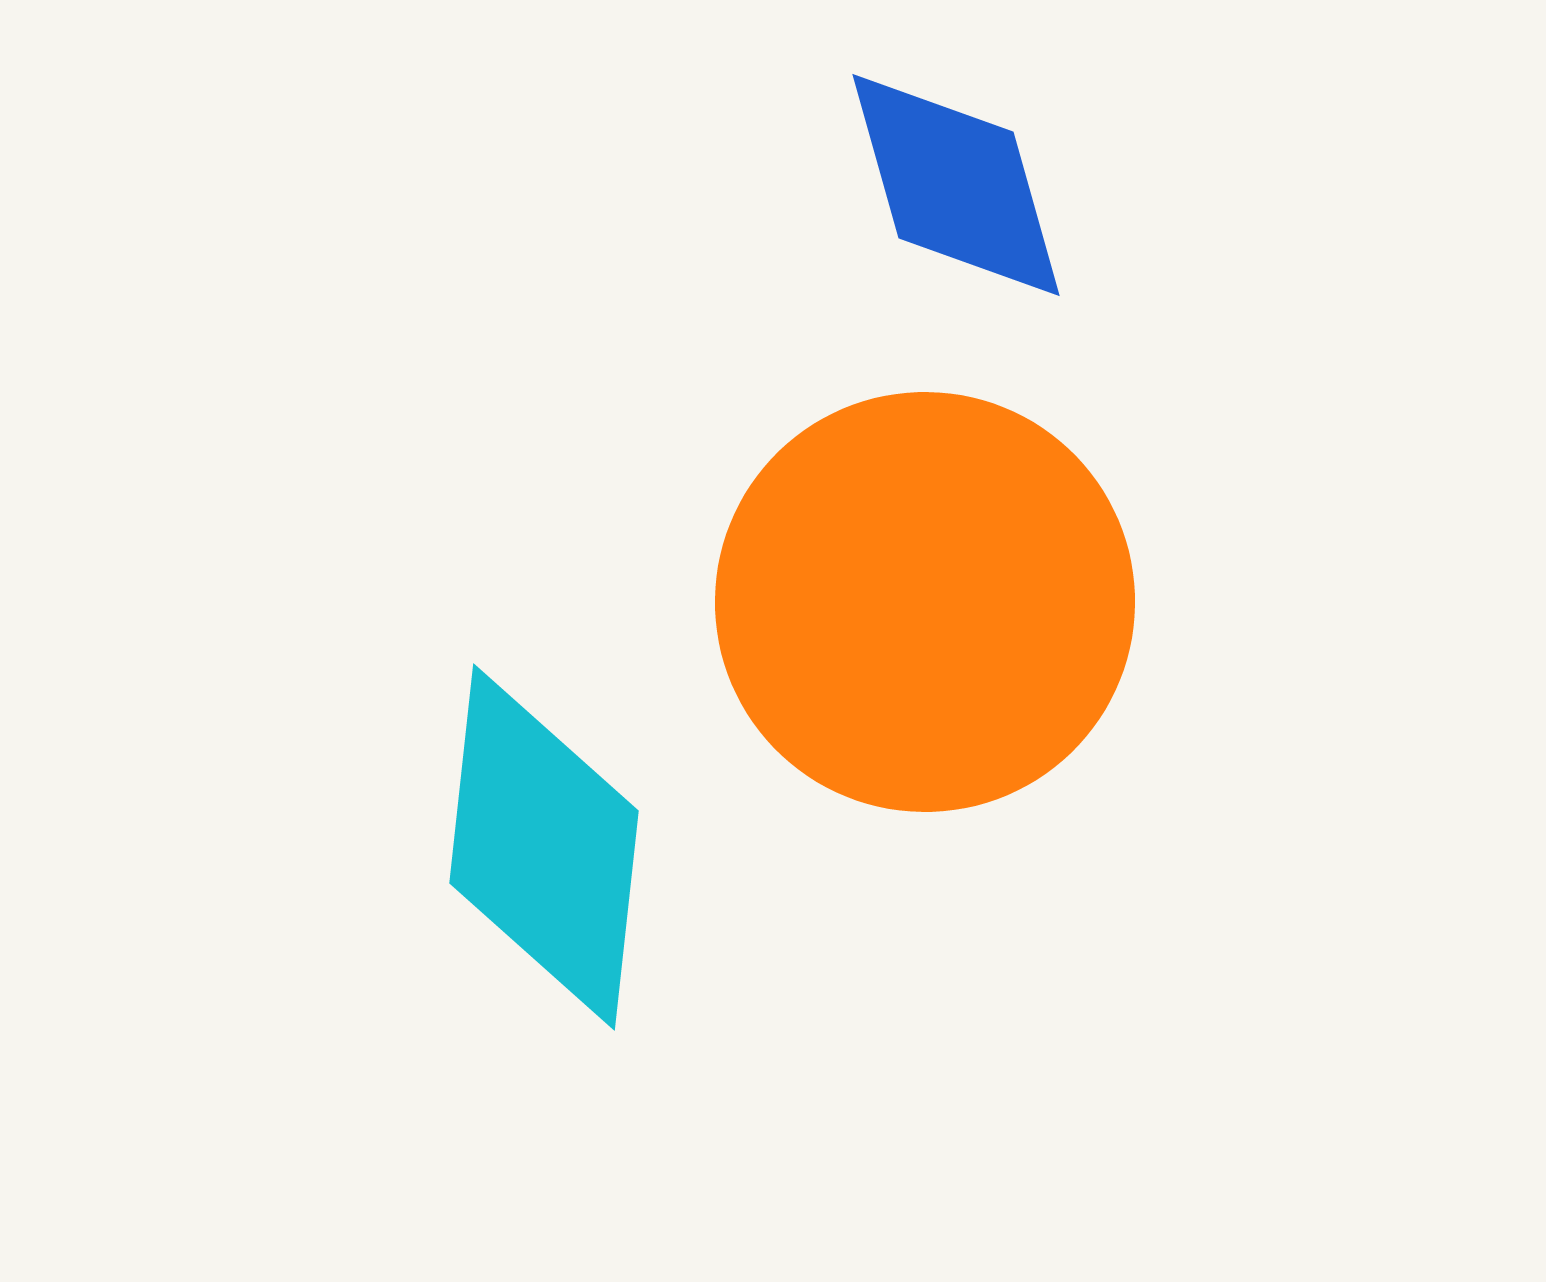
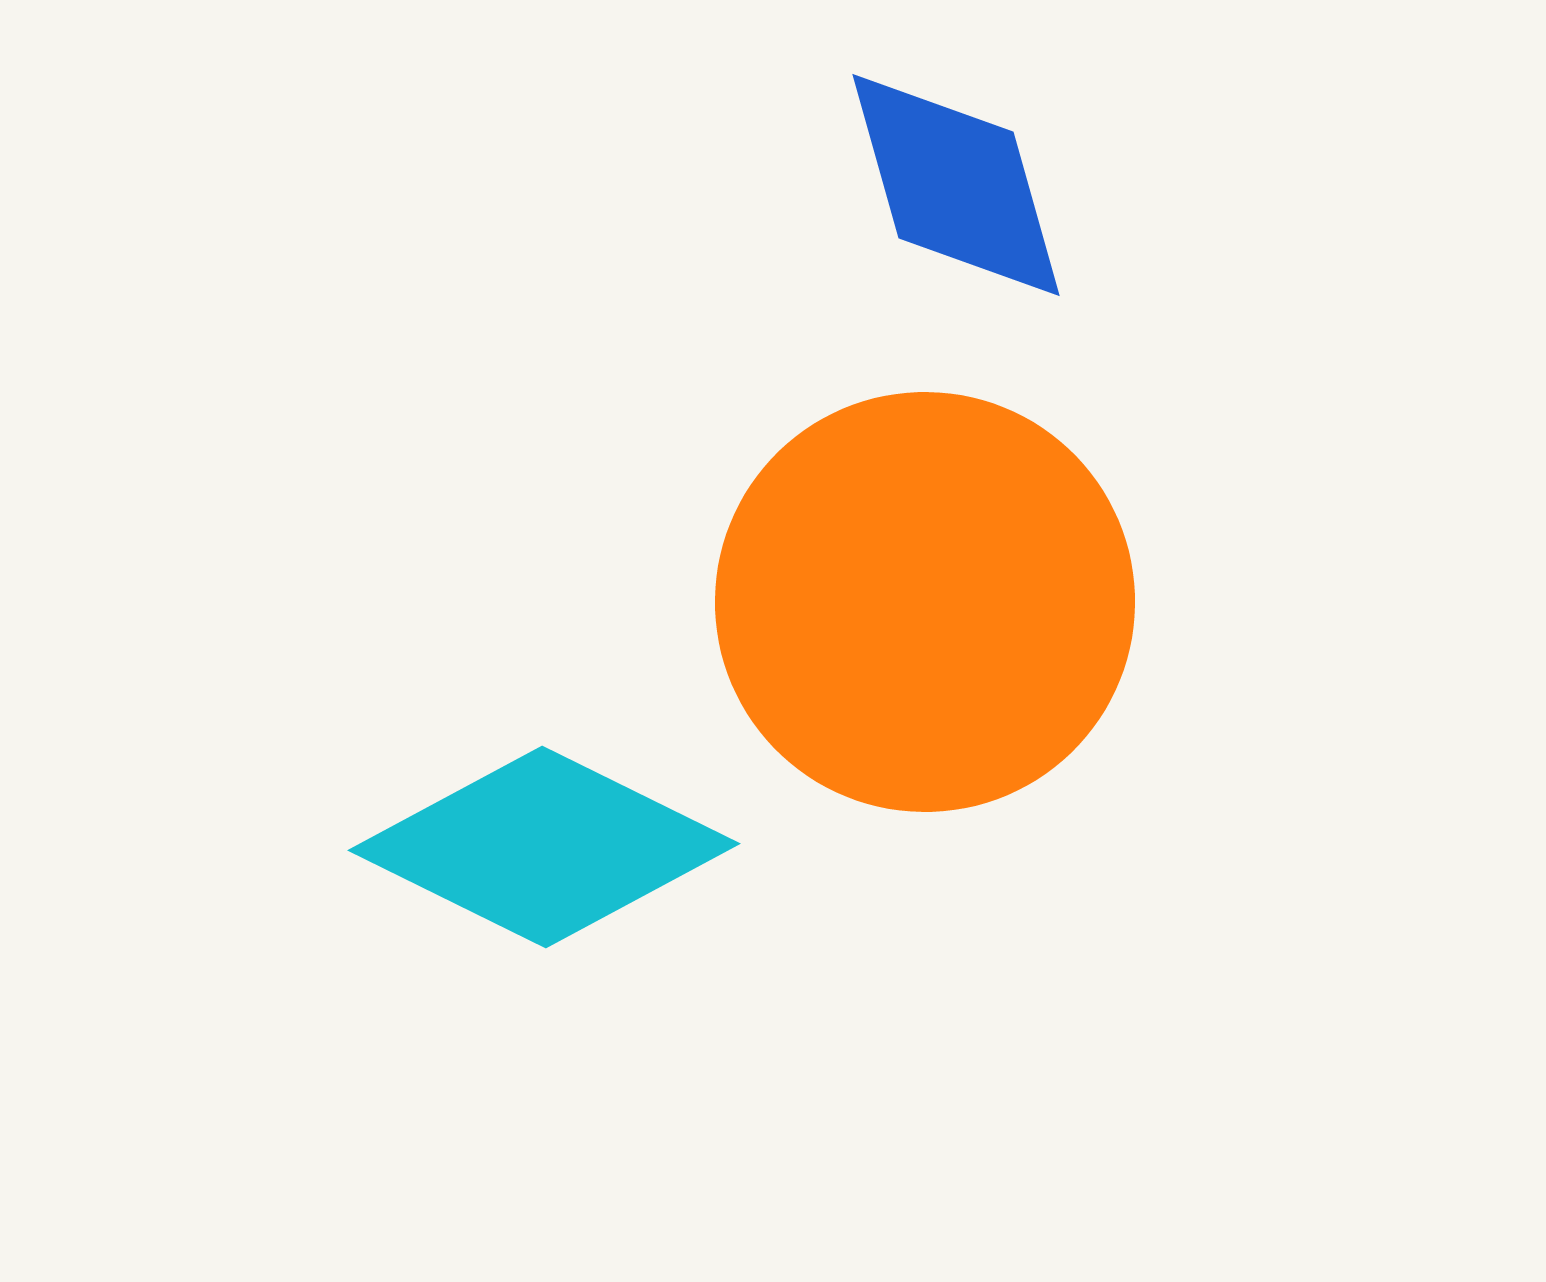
cyan diamond: rotated 70 degrees counterclockwise
